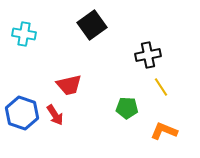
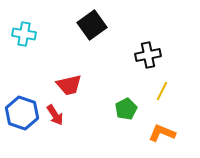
yellow line: moved 1 px right, 4 px down; rotated 60 degrees clockwise
green pentagon: moved 1 px left, 1 px down; rotated 30 degrees counterclockwise
orange L-shape: moved 2 px left, 2 px down
